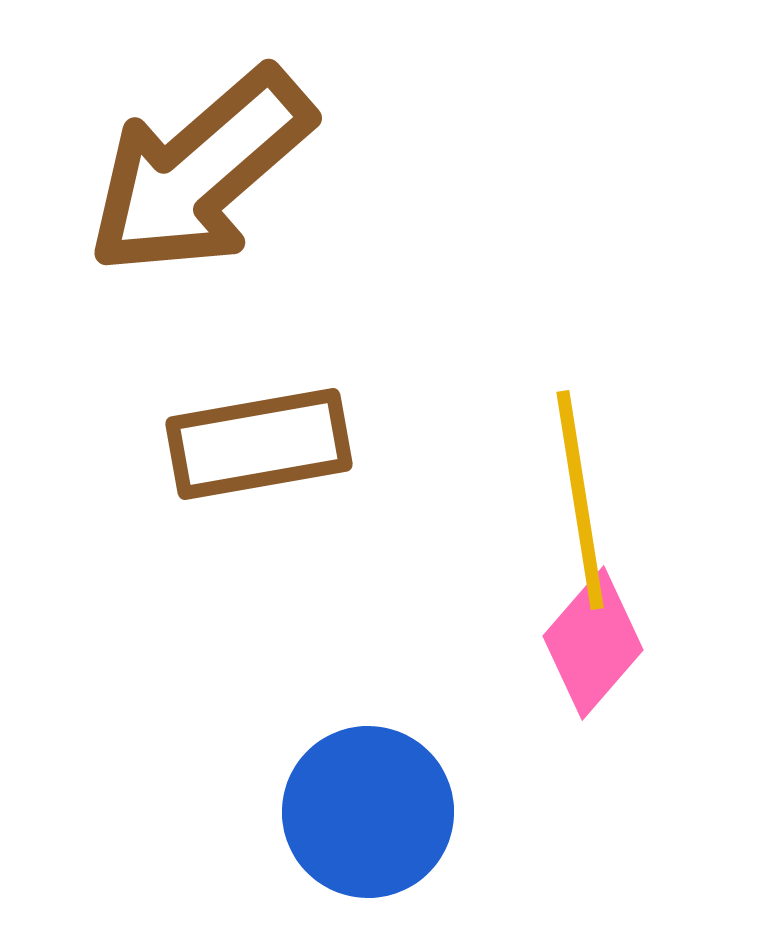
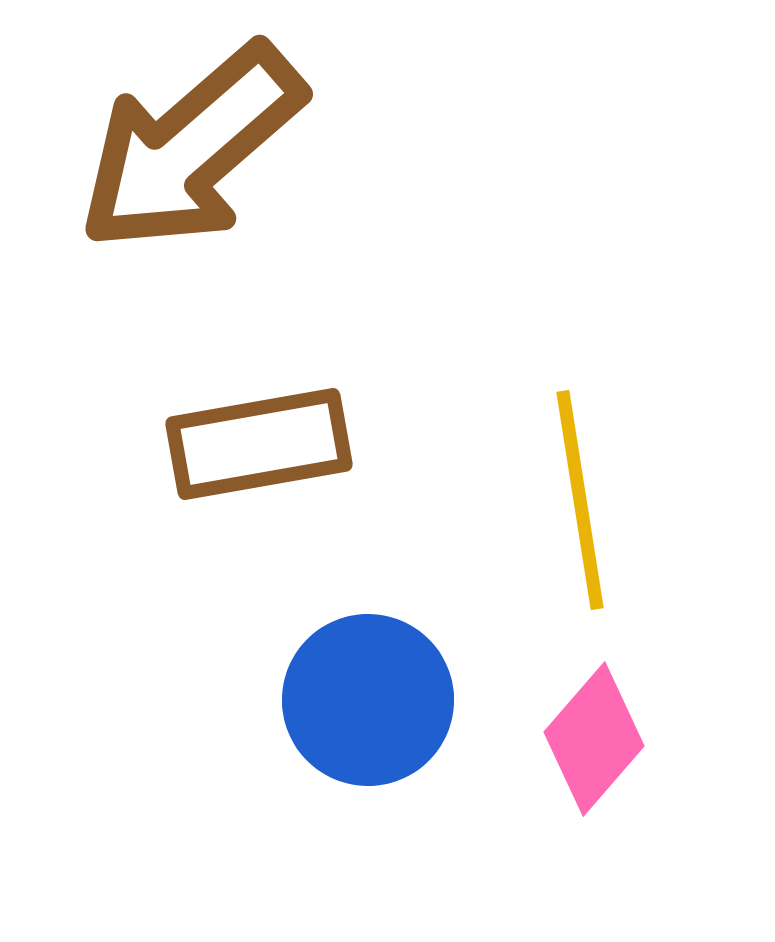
brown arrow: moved 9 px left, 24 px up
pink diamond: moved 1 px right, 96 px down
blue circle: moved 112 px up
